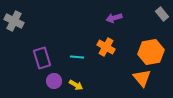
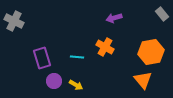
orange cross: moved 1 px left
orange triangle: moved 1 px right, 2 px down
